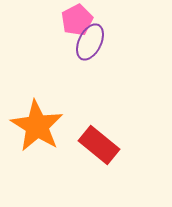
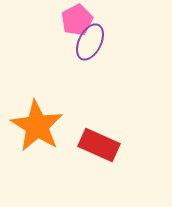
red rectangle: rotated 15 degrees counterclockwise
